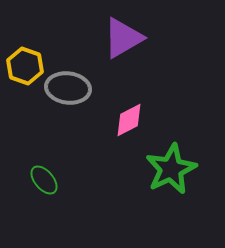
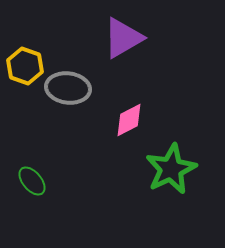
green ellipse: moved 12 px left, 1 px down
